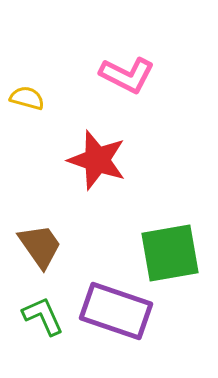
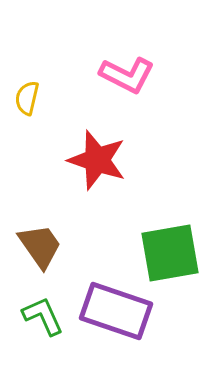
yellow semicircle: rotated 92 degrees counterclockwise
